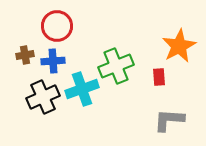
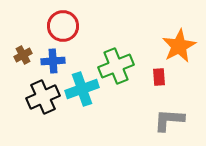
red circle: moved 6 px right
brown cross: moved 2 px left; rotated 18 degrees counterclockwise
